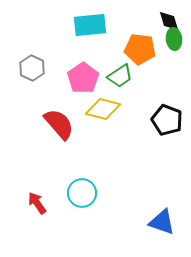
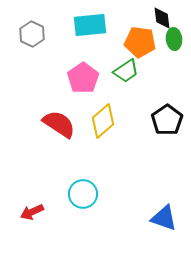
black diamond: moved 7 px left, 3 px up; rotated 10 degrees clockwise
orange pentagon: moved 7 px up
gray hexagon: moved 34 px up
green trapezoid: moved 6 px right, 5 px up
yellow diamond: moved 12 px down; rotated 56 degrees counterclockwise
black pentagon: rotated 16 degrees clockwise
red semicircle: rotated 16 degrees counterclockwise
cyan circle: moved 1 px right, 1 px down
red arrow: moved 5 px left, 9 px down; rotated 80 degrees counterclockwise
blue triangle: moved 2 px right, 4 px up
